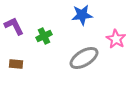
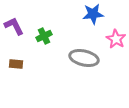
blue star: moved 11 px right, 1 px up
gray ellipse: rotated 44 degrees clockwise
